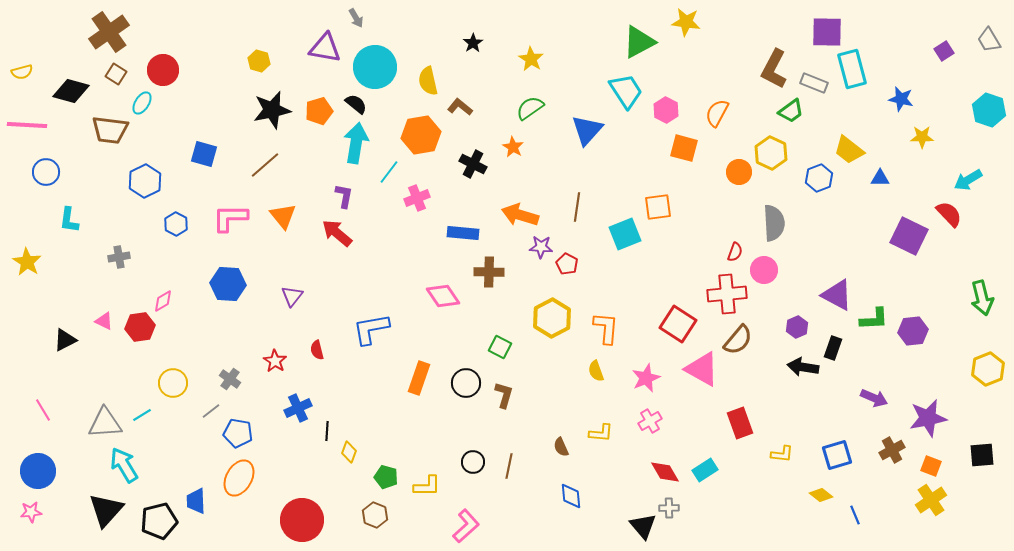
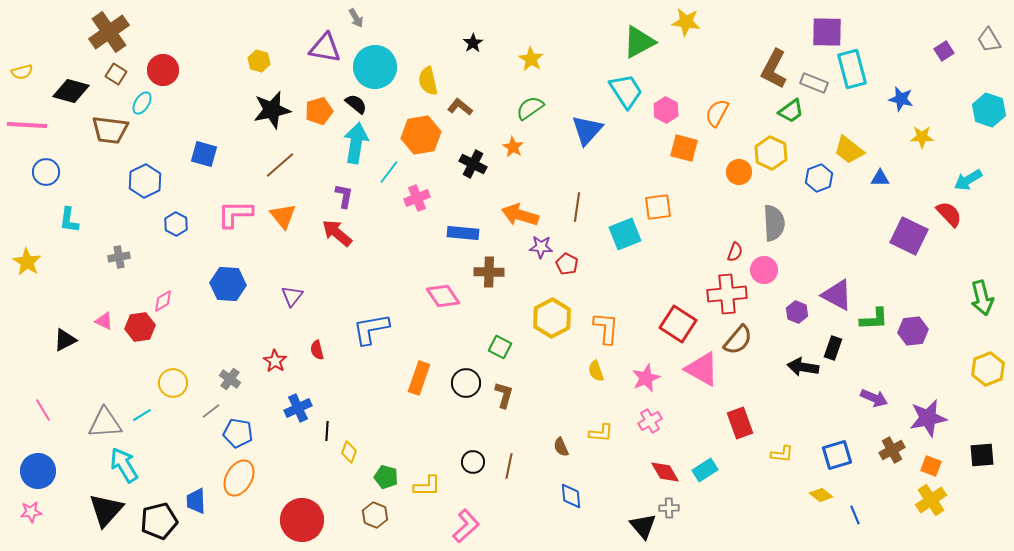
brown line at (265, 165): moved 15 px right
pink L-shape at (230, 218): moved 5 px right, 4 px up
purple hexagon at (797, 327): moved 15 px up; rotated 15 degrees counterclockwise
